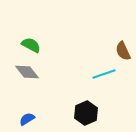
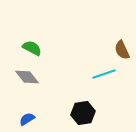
green semicircle: moved 1 px right, 3 px down
brown semicircle: moved 1 px left, 1 px up
gray diamond: moved 5 px down
black hexagon: moved 3 px left; rotated 15 degrees clockwise
